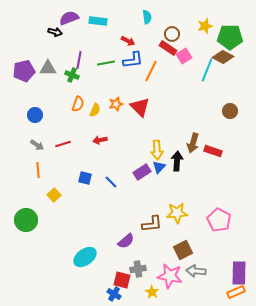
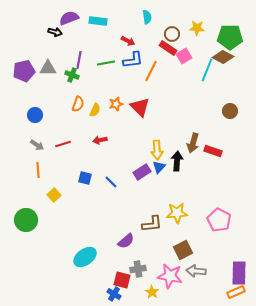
yellow star at (205, 26): moved 8 px left, 2 px down; rotated 21 degrees clockwise
